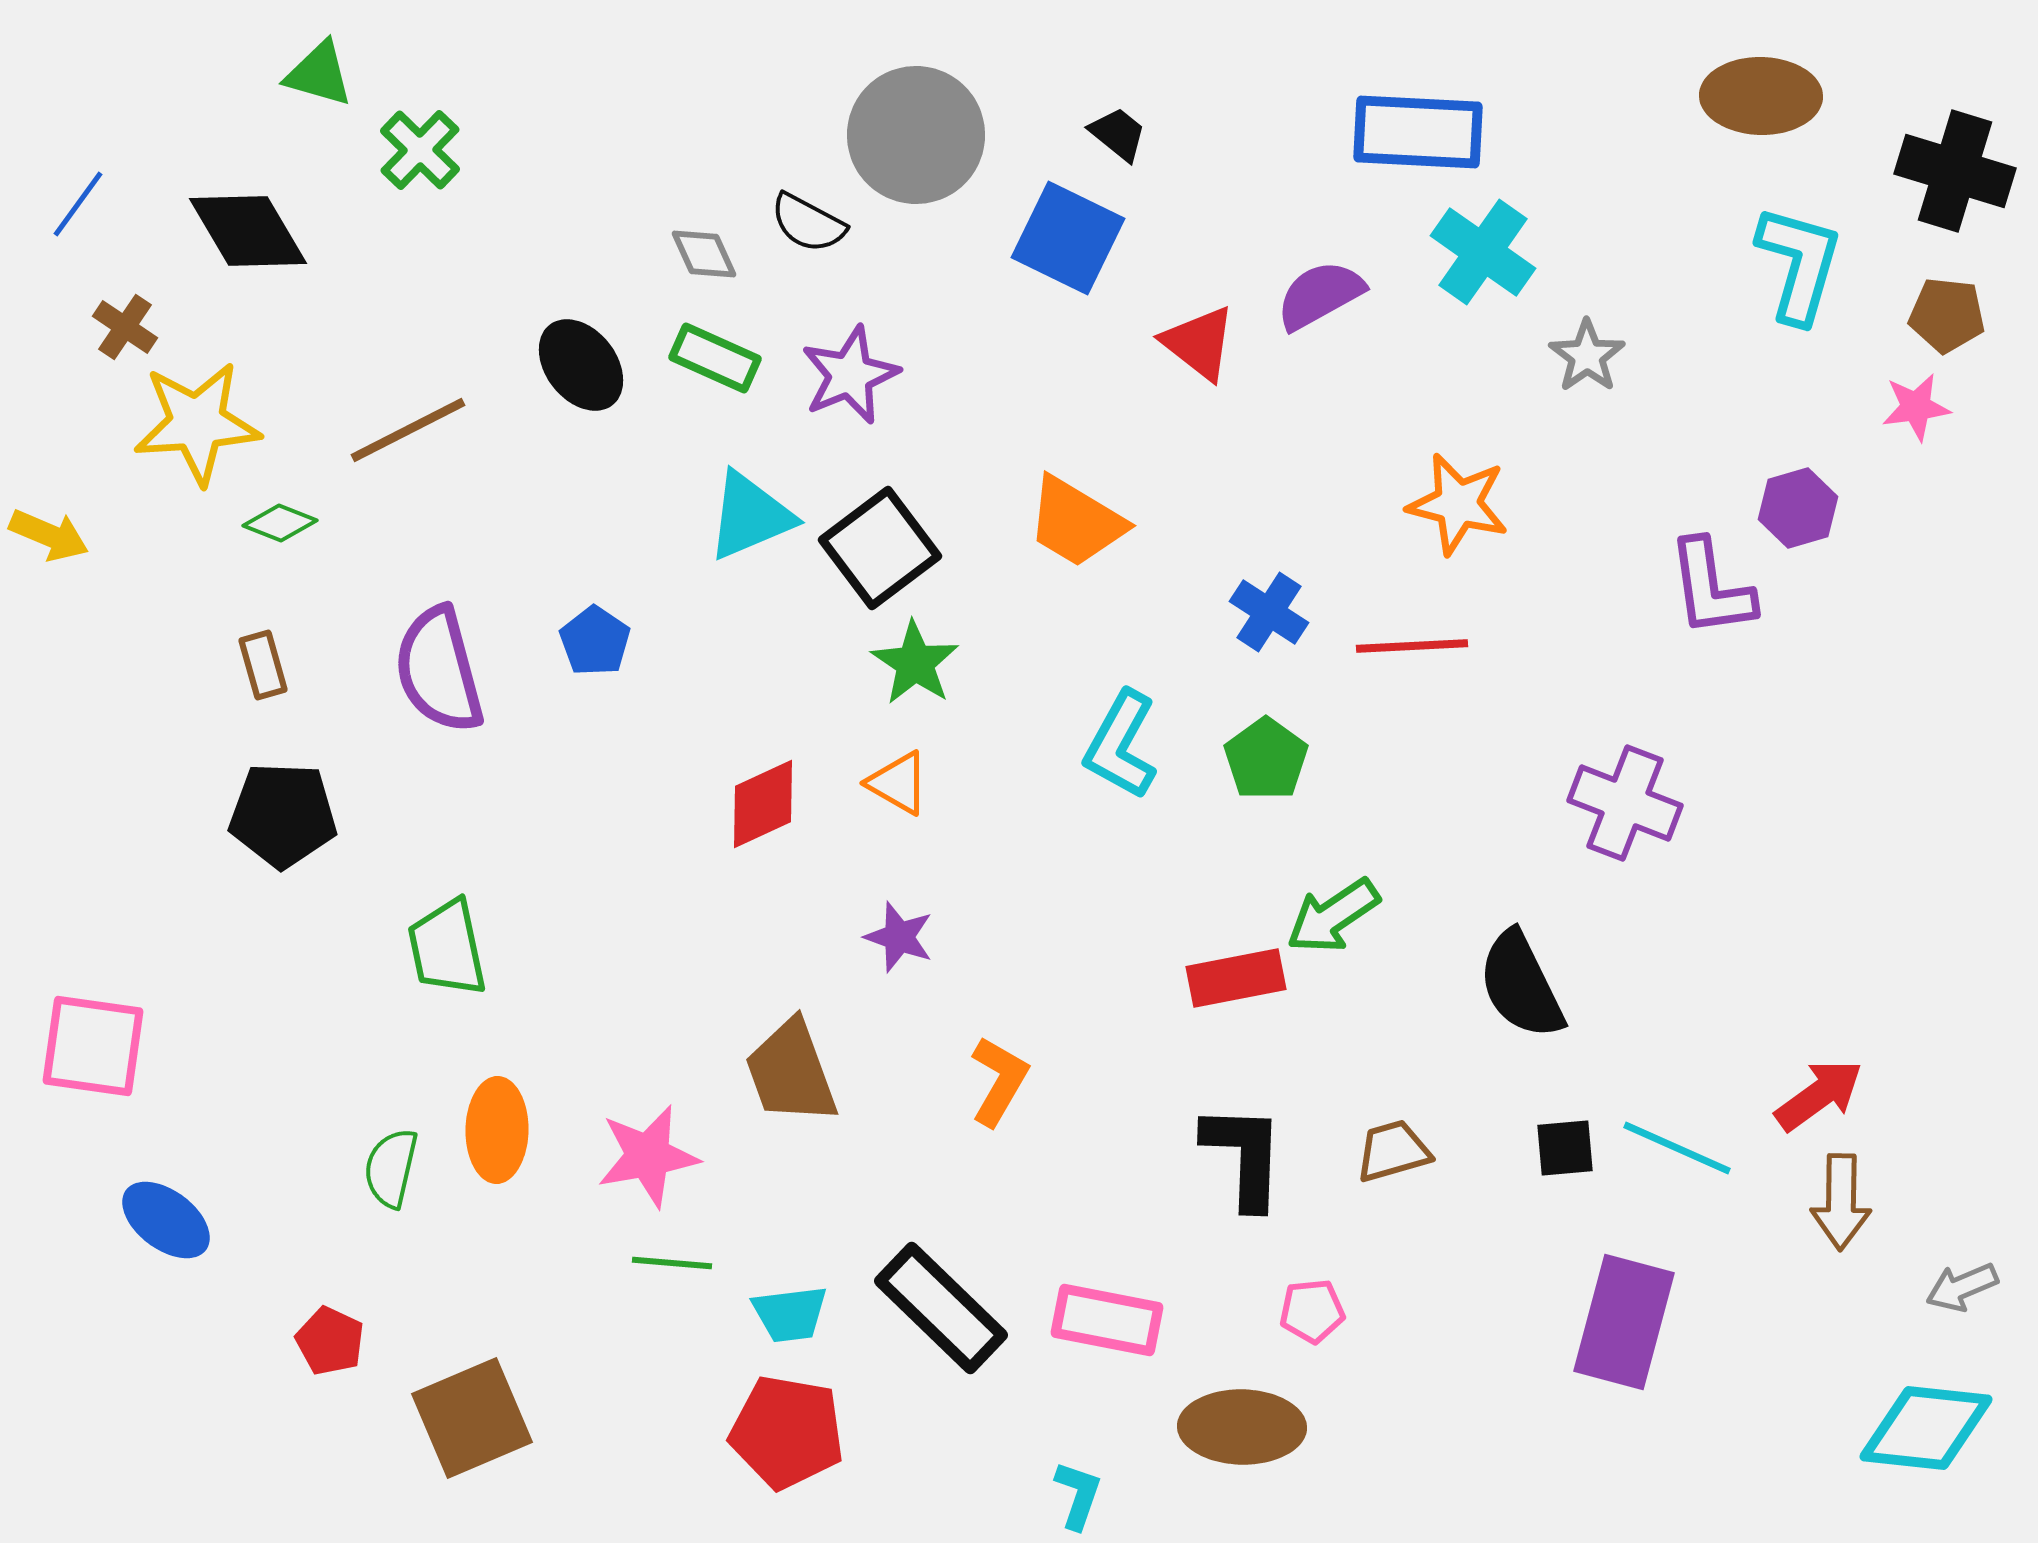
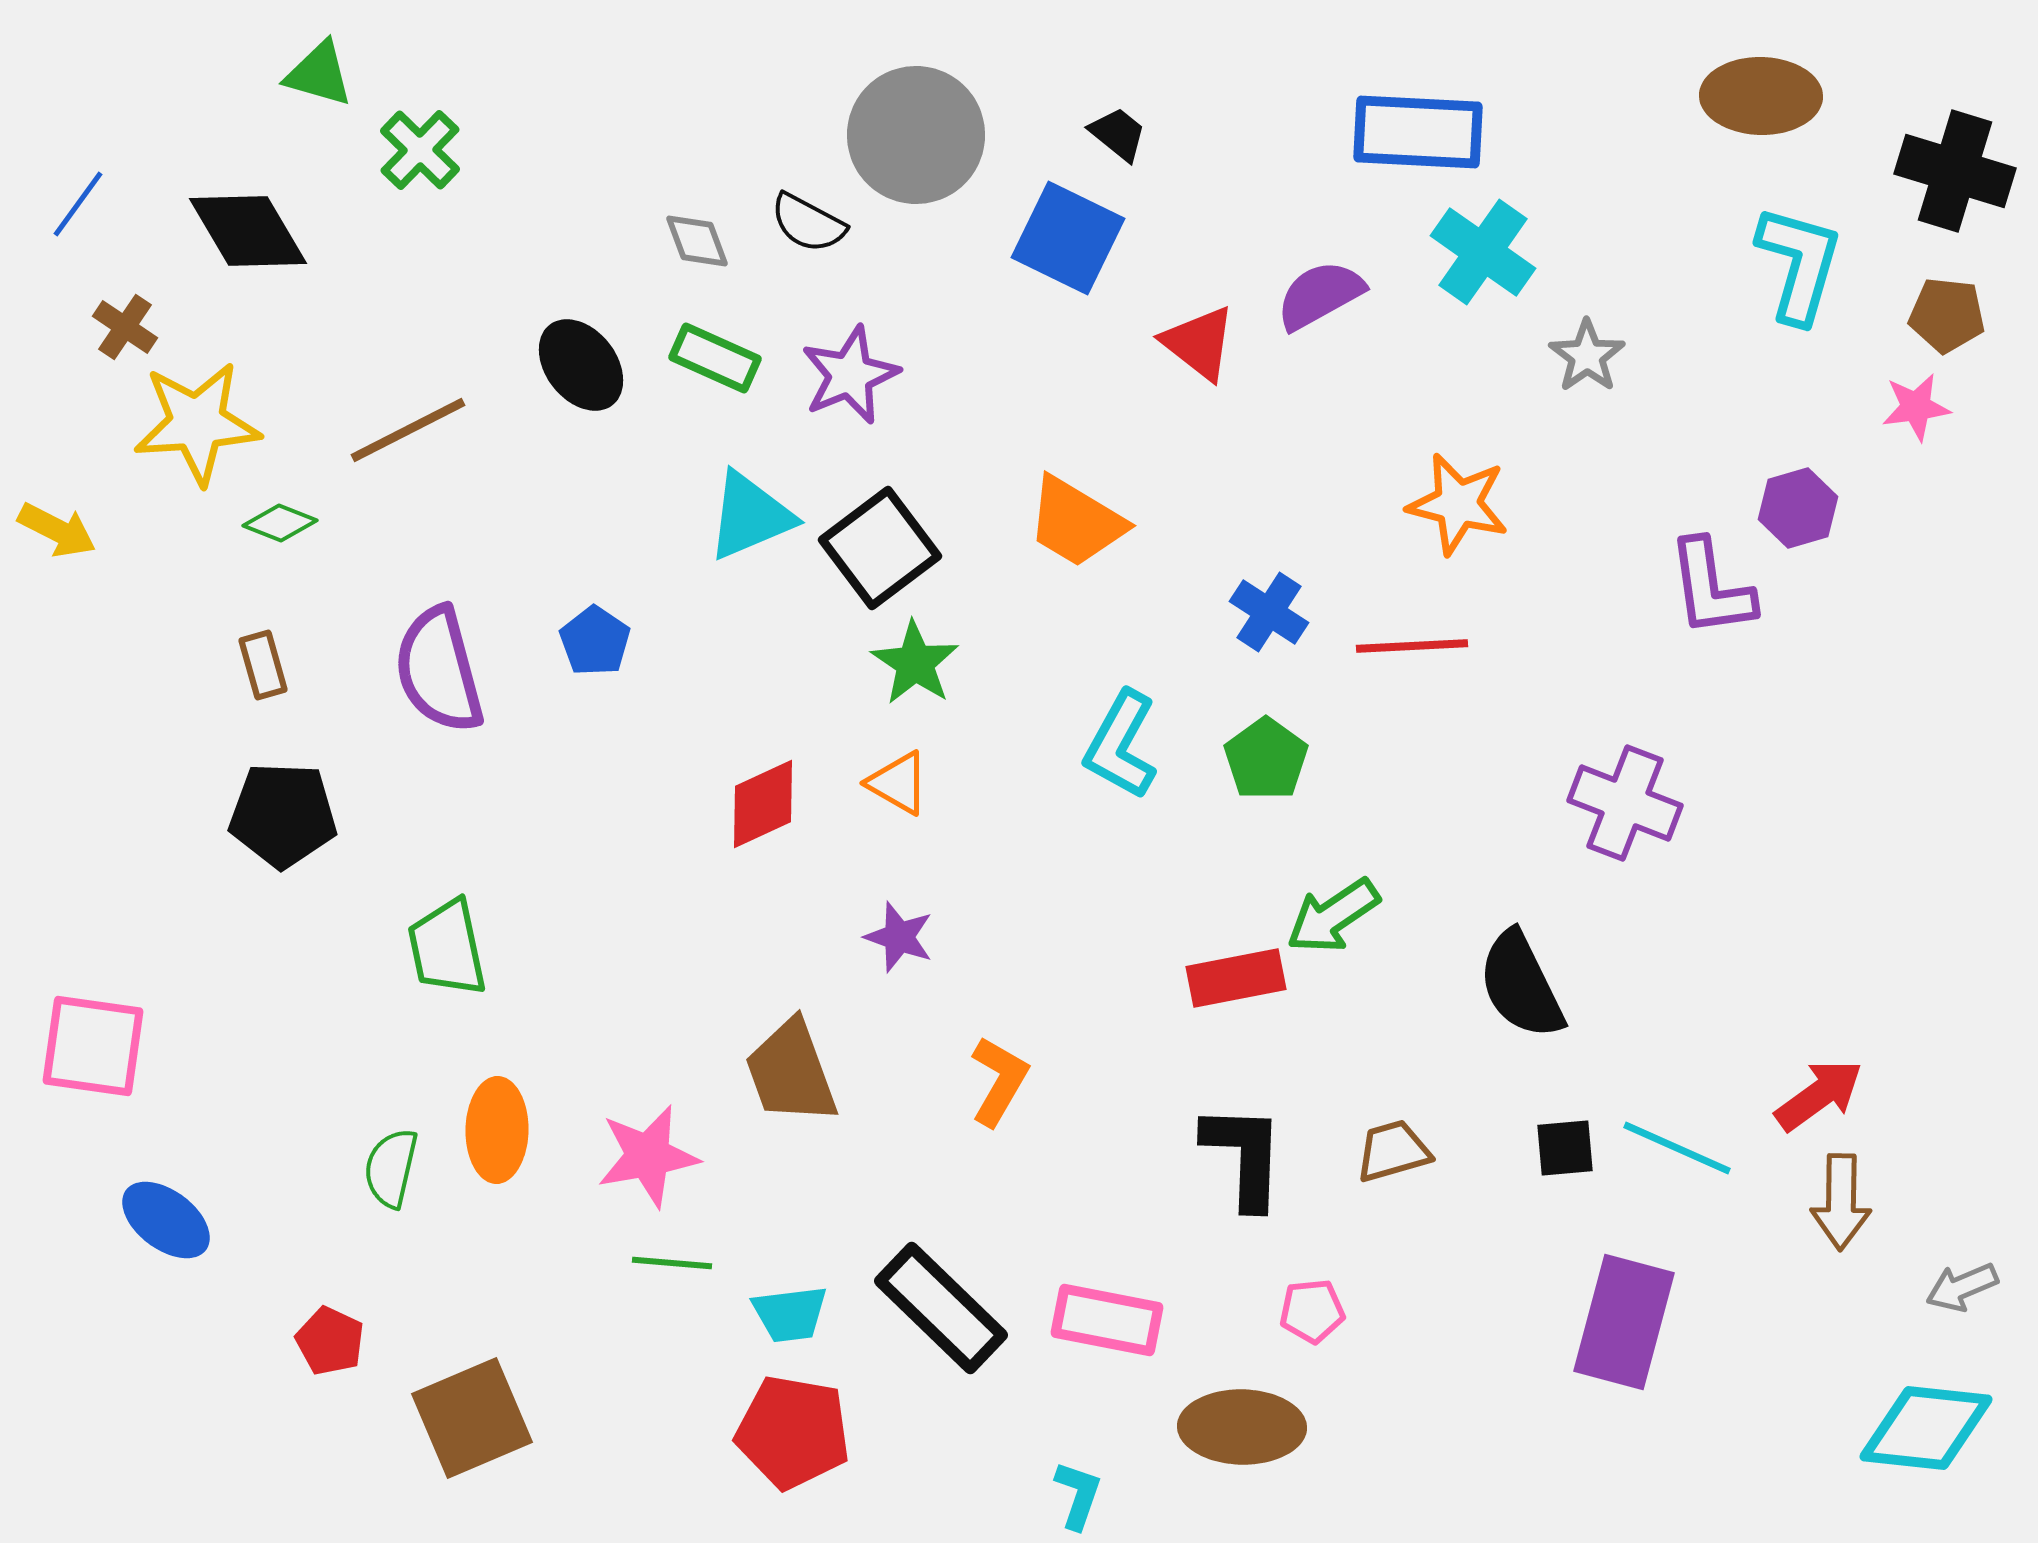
gray diamond at (704, 254): moved 7 px left, 13 px up; rotated 4 degrees clockwise
yellow arrow at (49, 535): moved 8 px right, 5 px up; rotated 4 degrees clockwise
red pentagon at (787, 1432): moved 6 px right
